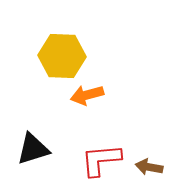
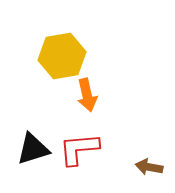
yellow hexagon: rotated 12 degrees counterclockwise
orange arrow: rotated 88 degrees counterclockwise
red L-shape: moved 22 px left, 11 px up
